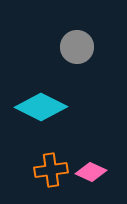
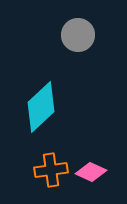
gray circle: moved 1 px right, 12 px up
cyan diamond: rotated 69 degrees counterclockwise
